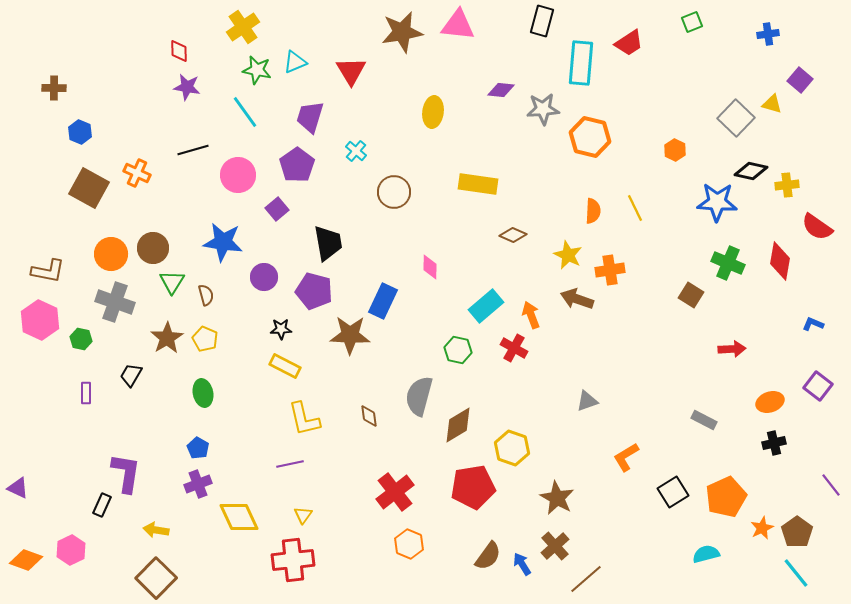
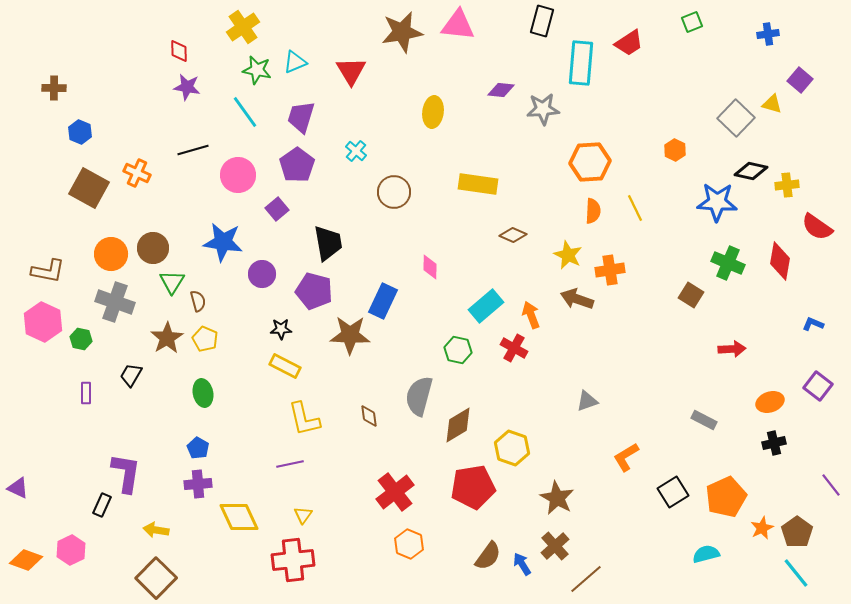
purple trapezoid at (310, 117): moved 9 px left
orange hexagon at (590, 137): moved 25 px down; rotated 18 degrees counterclockwise
purple circle at (264, 277): moved 2 px left, 3 px up
brown semicircle at (206, 295): moved 8 px left, 6 px down
pink hexagon at (40, 320): moved 3 px right, 2 px down
purple cross at (198, 484): rotated 16 degrees clockwise
